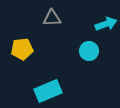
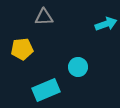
gray triangle: moved 8 px left, 1 px up
cyan circle: moved 11 px left, 16 px down
cyan rectangle: moved 2 px left, 1 px up
